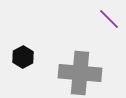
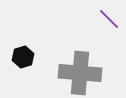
black hexagon: rotated 10 degrees clockwise
